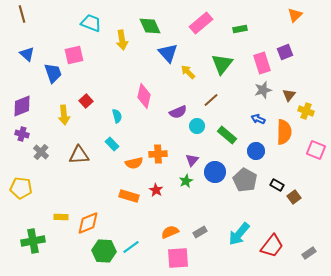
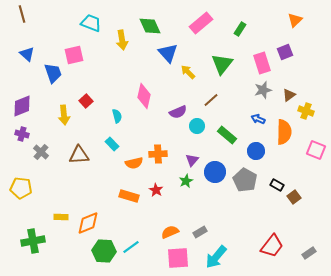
orange triangle at (295, 15): moved 5 px down
green rectangle at (240, 29): rotated 48 degrees counterclockwise
brown triangle at (289, 95): rotated 16 degrees clockwise
cyan arrow at (239, 234): moved 23 px left, 23 px down
